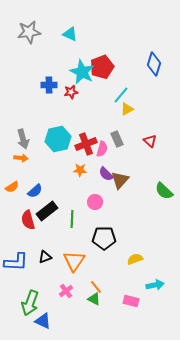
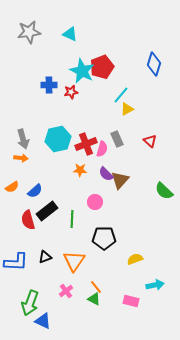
cyan star: moved 1 px up
